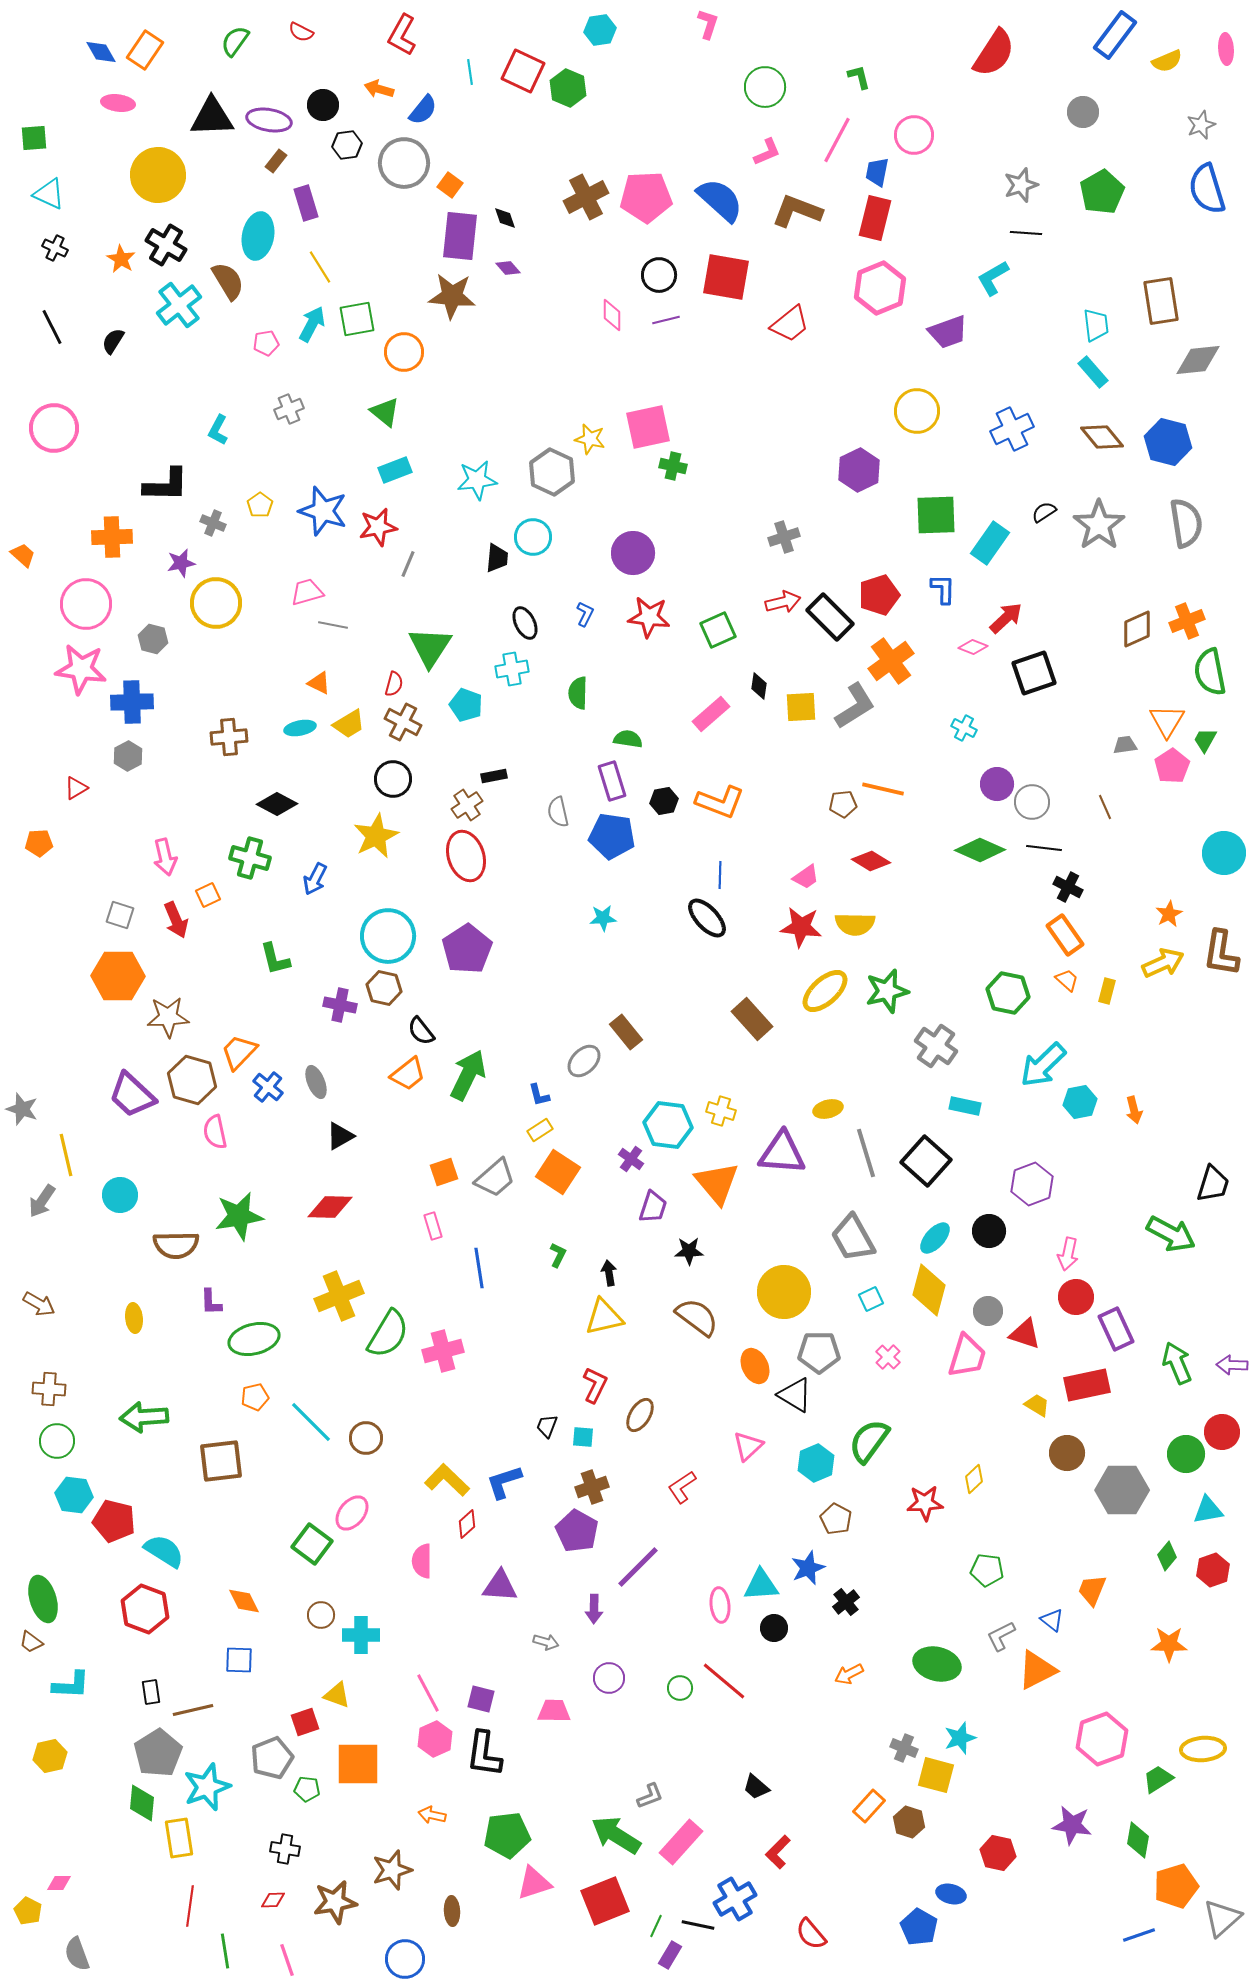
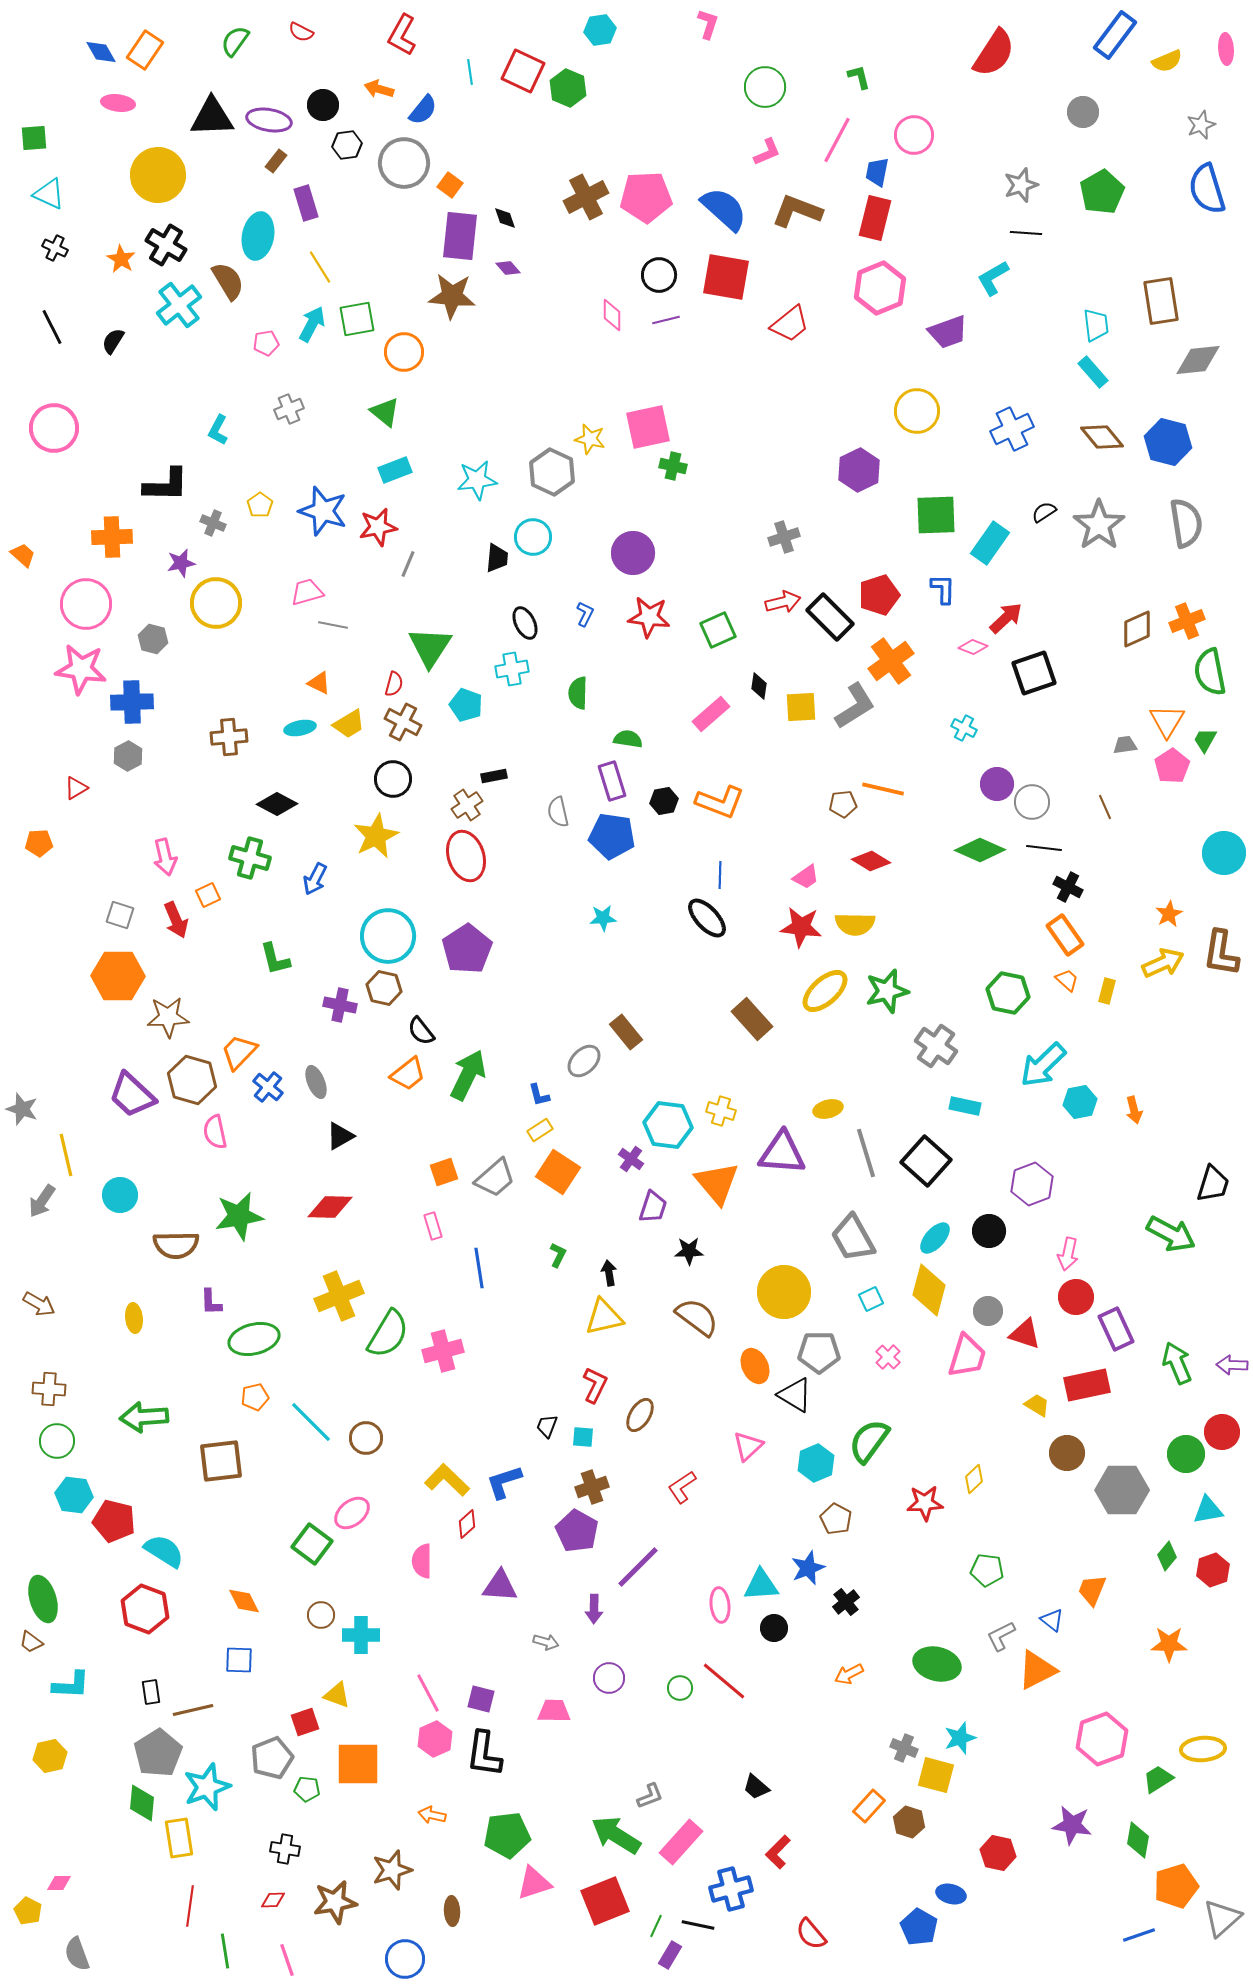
blue semicircle at (720, 200): moved 4 px right, 9 px down
pink ellipse at (352, 1513): rotated 12 degrees clockwise
blue cross at (735, 1899): moved 4 px left, 10 px up; rotated 15 degrees clockwise
